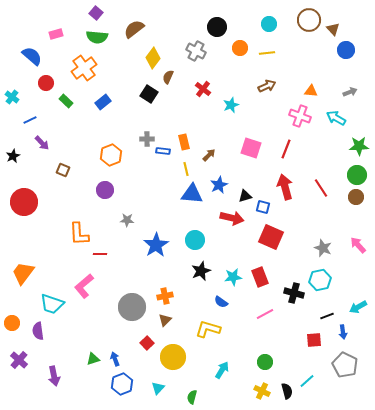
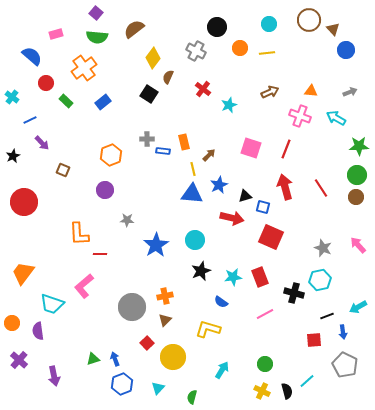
brown arrow at (267, 86): moved 3 px right, 6 px down
cyan star at (231, 105): moved 2 px left
yellow line at (186, 169): moved 7 px right
green circle at (265, 362): moved 2 px down
